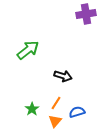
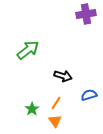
blue semicircle: moved 12 px right, 17 px up
orange triangle: rotated 16 degrees counterclockwise
